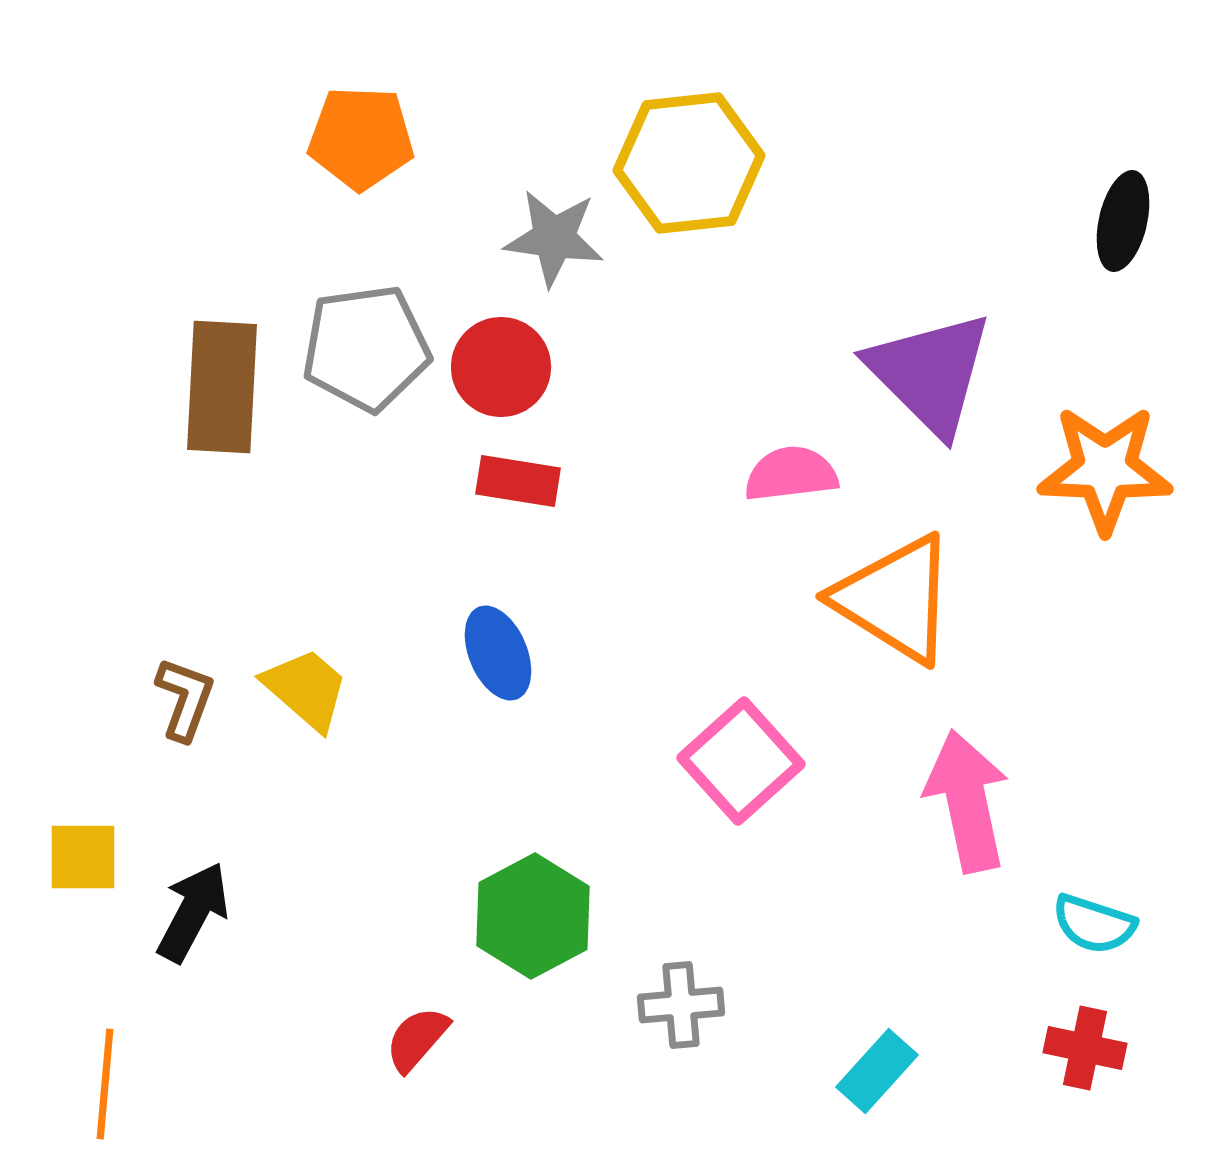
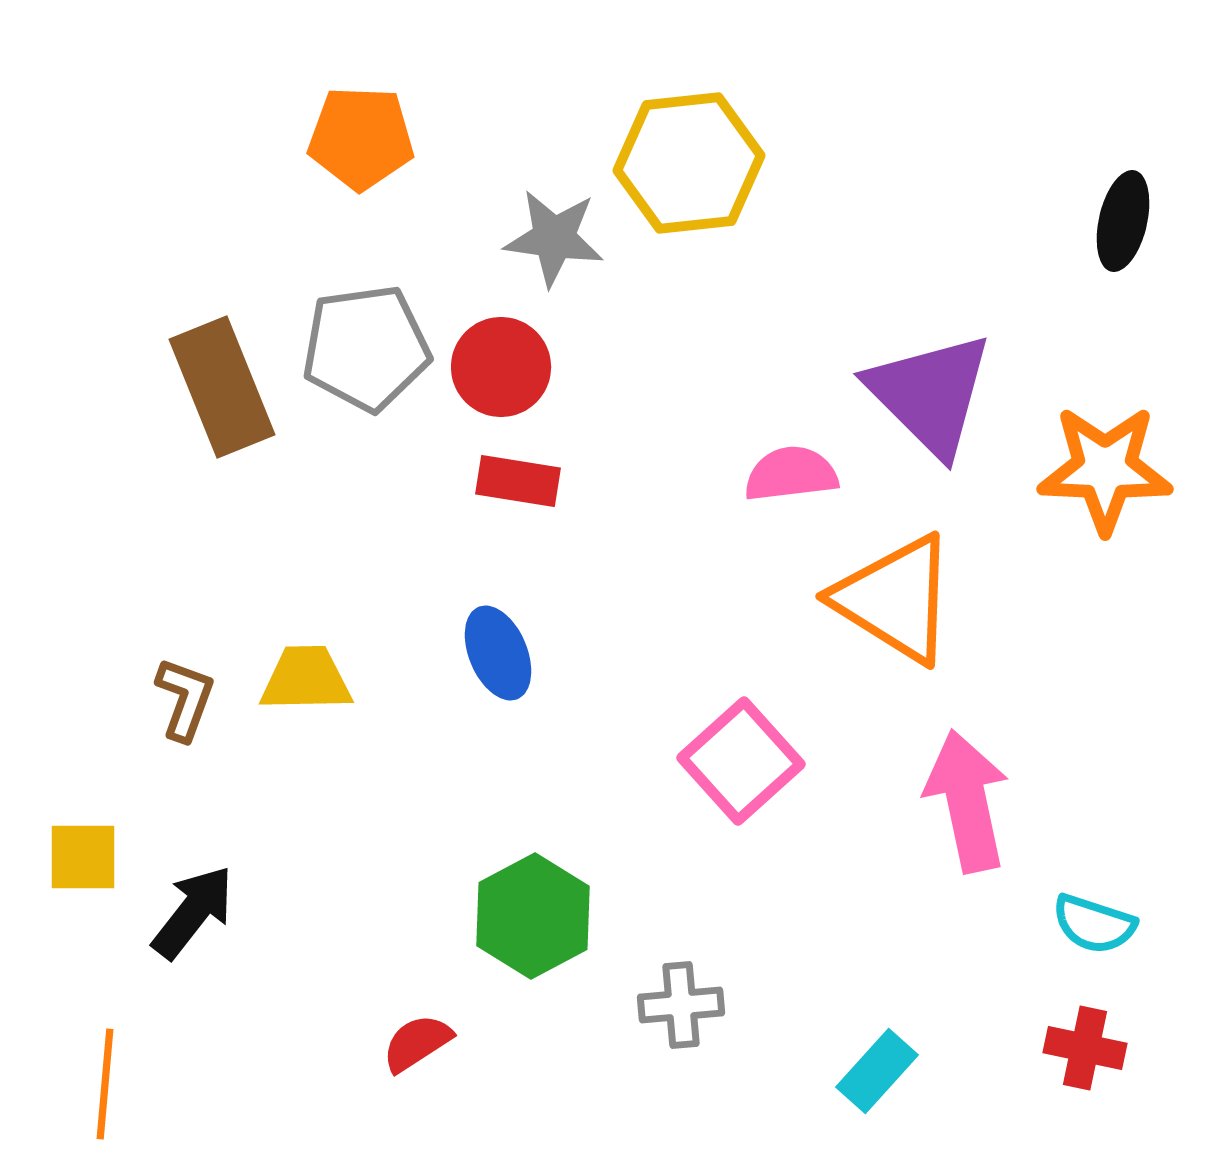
purple triangle: moved 21 px down
brown rectangle: rotated 25 degrees counterclockwise
yellow trapezoid: moved 10 px up; rotated 42 degrees counterclockwise
black arrow: rotated 10 degrees clockwise
red semicircle: moved 4 px down; rotated 16 degrees clockwise
